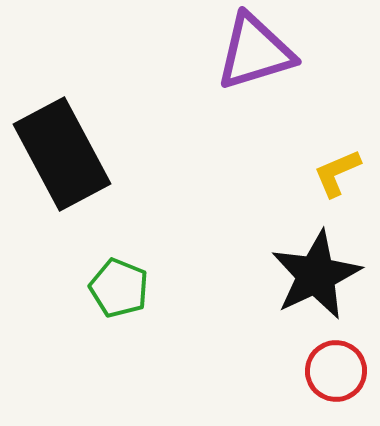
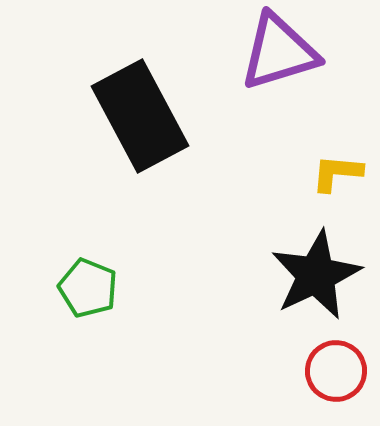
purple triangle: moved 24 px right
black rectangle: moved 78 px right, 38 px up
yellow L-shape: rotated 28 degrees clockwise
green pentagon: moved 31 px left
